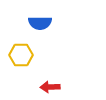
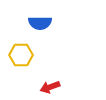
red arrow: rotated 18 degrees counterclockwise
